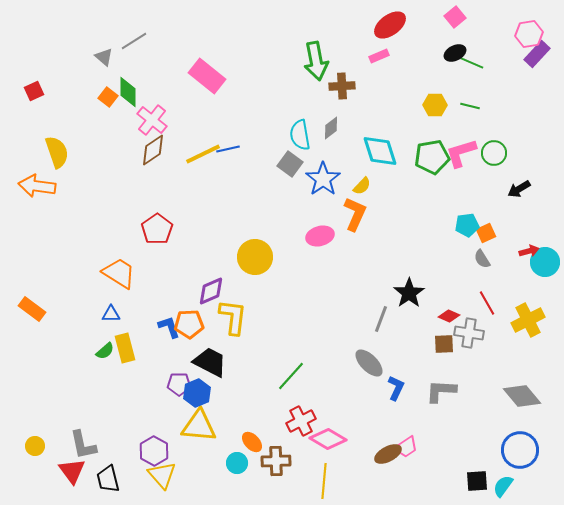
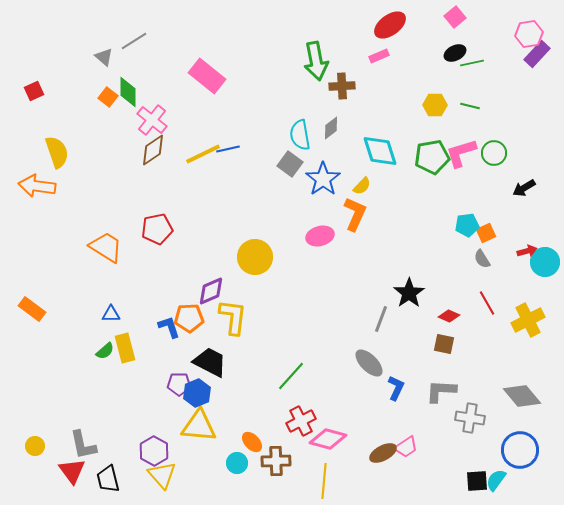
green line at (472, 63): rotated 35 degrees counterclockwise
black arrow at (519, 189): moved 5 px right, 1 px up
red pentagon at (157, 229): rotated 24 degrees clockwise
red arrow at (529, 251): moved 2 px left
orange trapezoid at (119, 273): moved 13 px left, 26 px up
orange pentagon at (189, 324): moved 6 px up
gray cross at (469, 333): moved 1 px right, 85 px down
brown square at (444, 344): rotated 15 degrees clockwise
pink diamond at (328, 439): rotated 15 degrees counterclockwise
brown ellipse at (388, 454): moved 5 px left, 1 px up
cyan semicircle at (503, 486): moved 7 px left, 6 px up
